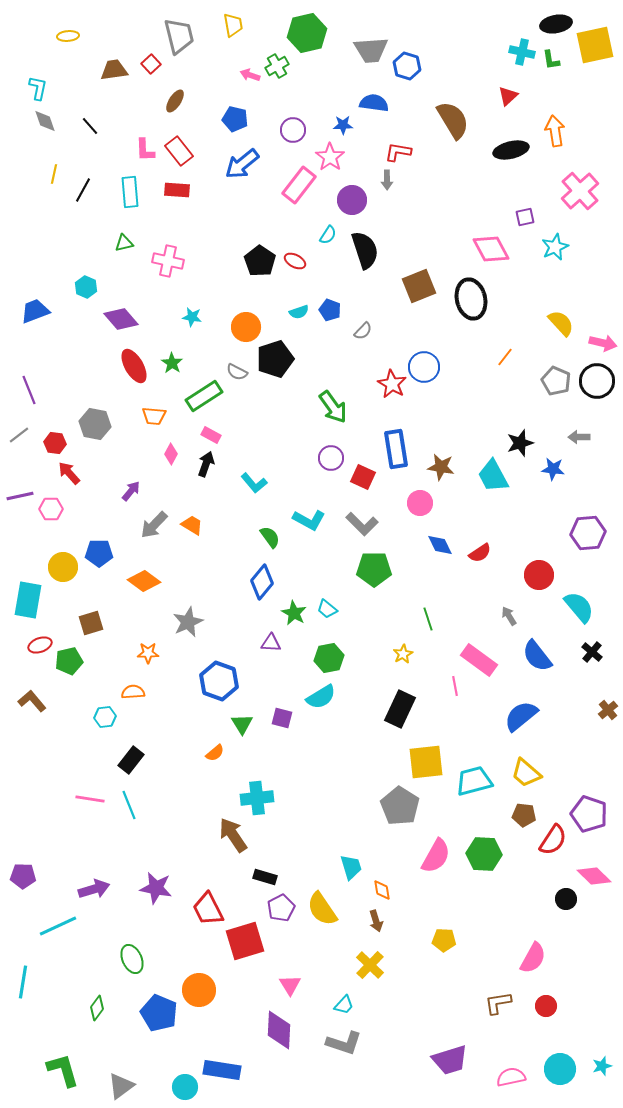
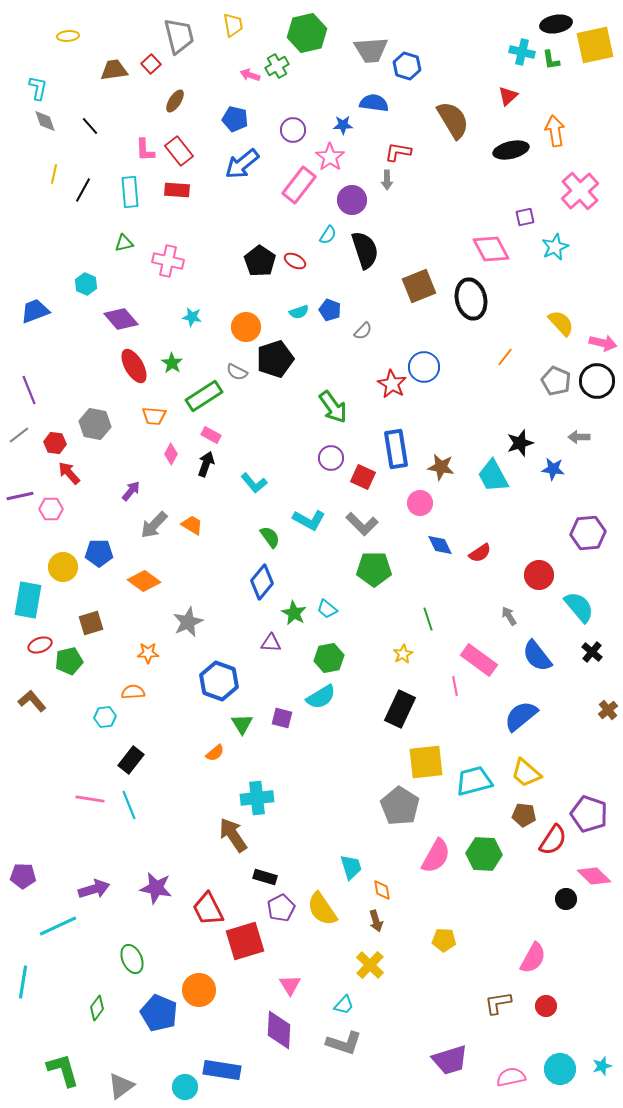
cyan hexagon at (86, 287): moved 3 px up
